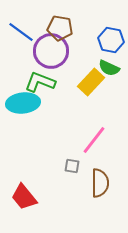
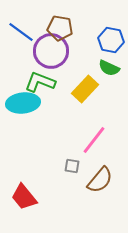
yellow rectangle: moved 6 px left, 7 px down
brown semicircle: moved 3 px up; rotated 40 degrees clockwise
